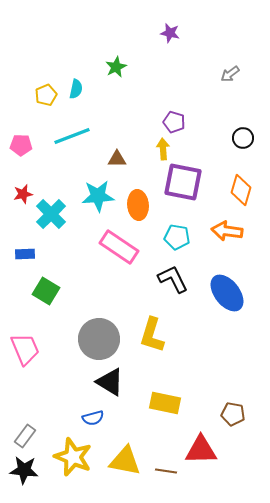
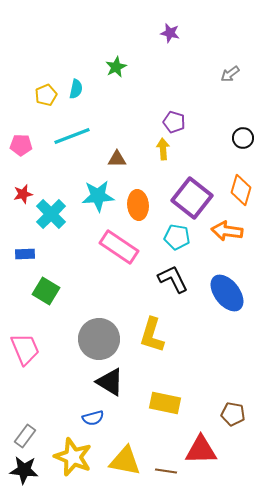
purple square: moved 9 px right, 16 px down; rotated 27 degrees clockwise
